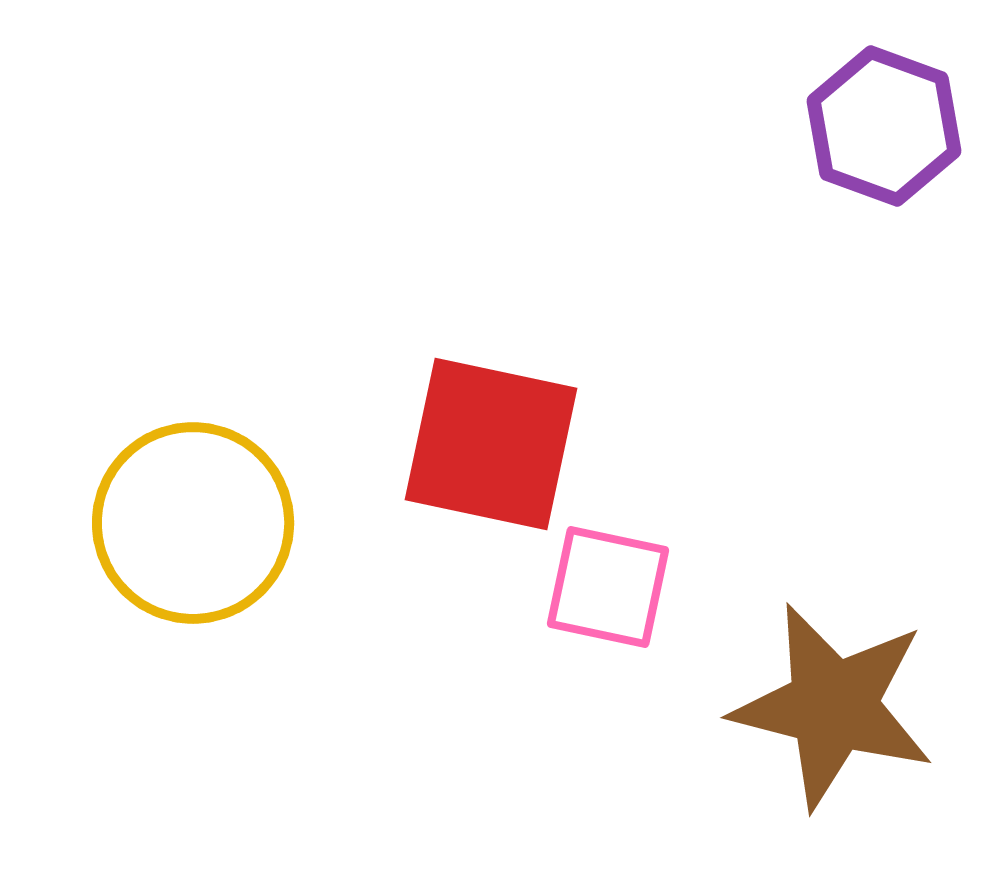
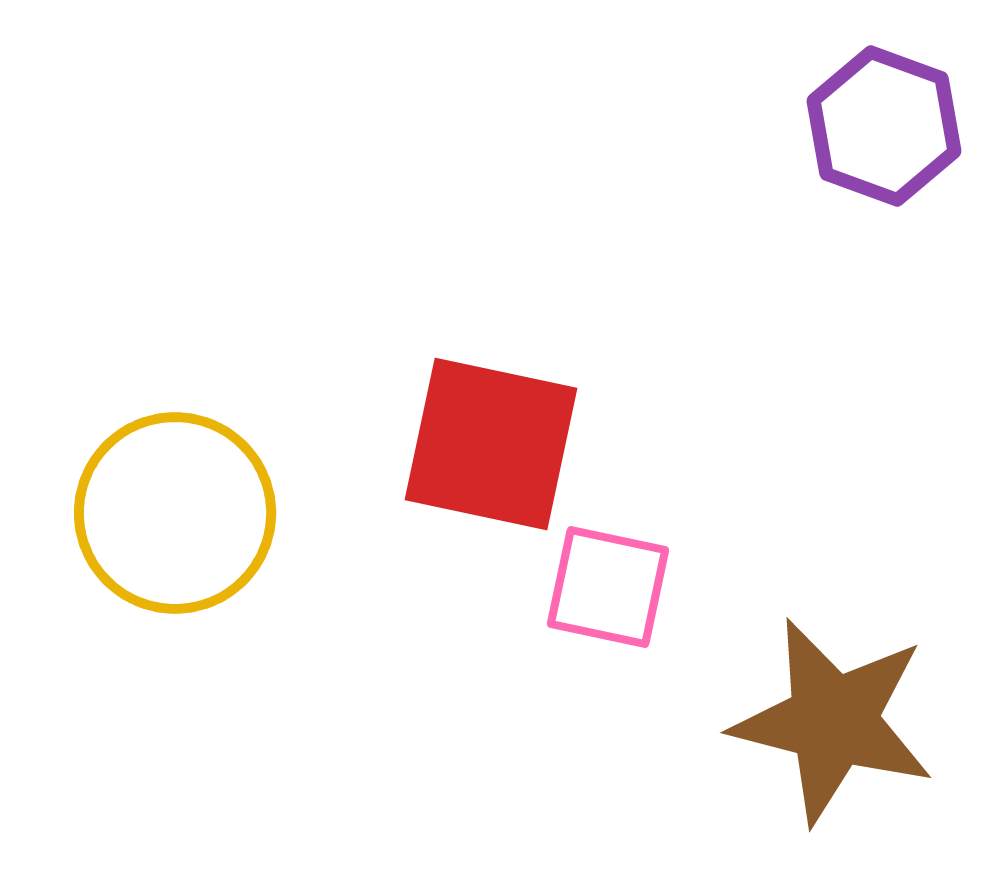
yellow circle: moved 18 px left, 10 px up
brown star: moved 15 px down
